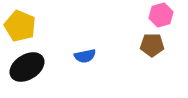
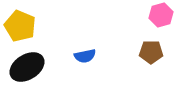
brown pentagon: moved 1 px left, 7 px down
